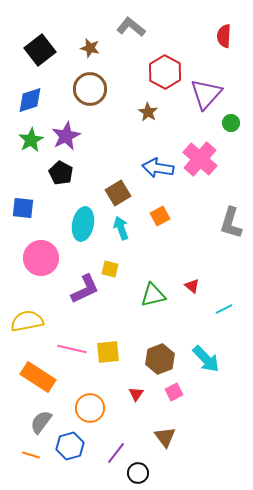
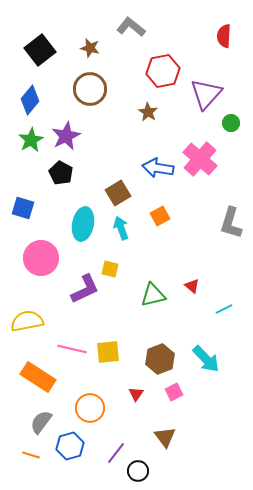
red hexagon at (165, 72): moved 2 px left, 1 px up; rotated 20 degrees clockwise
blue diamond at (30, 100): rotated 32 degrees counterclockwise
blue square at (23, 208): rotated 10 degrees clockwise
black circle at (138, 473): moved 2 px up
